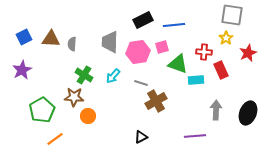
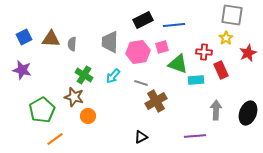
purple star: rotated 30 degrees counterclockwise
brown star: rotated 12 degrees clockwise
